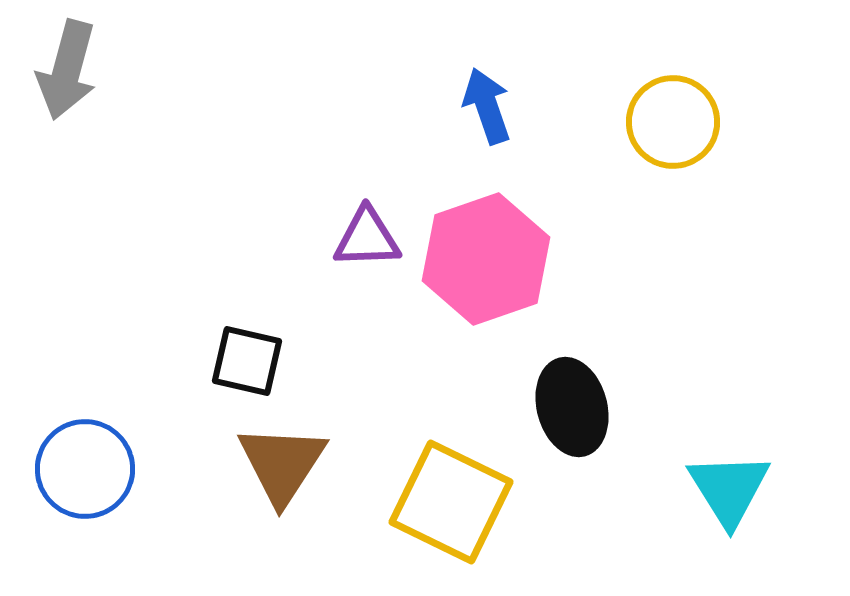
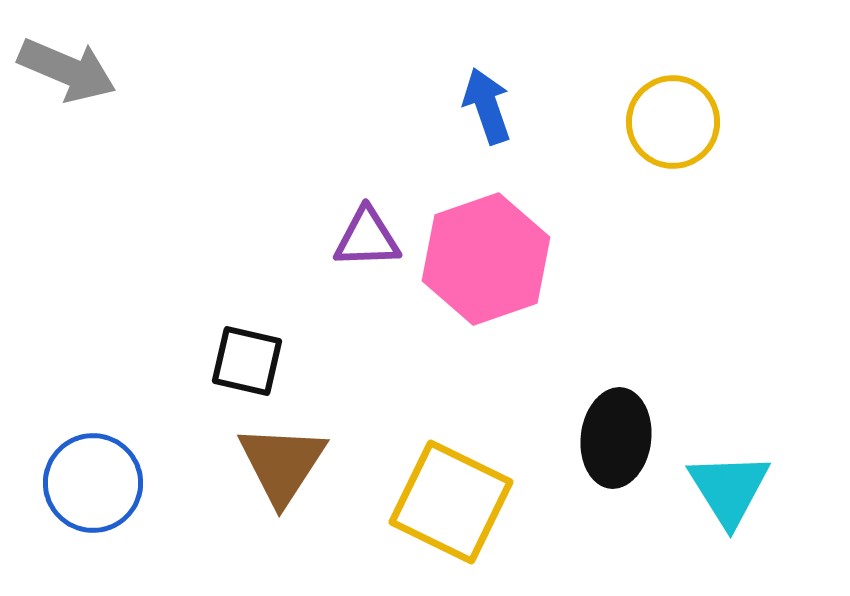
gray arrow: rotated 82 degrees counterclockwise
black ellipse: moved 44 px right, 31 px down; rotated 22 degrees clockwise
blue circle: moved 8 px right, 14 px down
